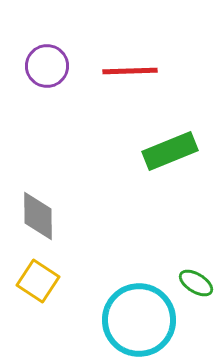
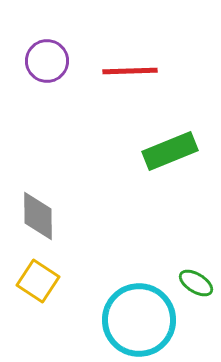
purple circle: moved 5 px up
